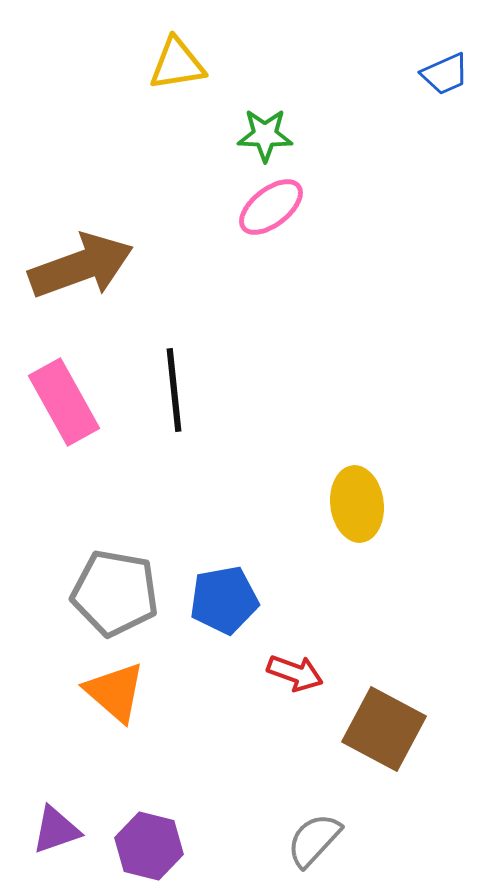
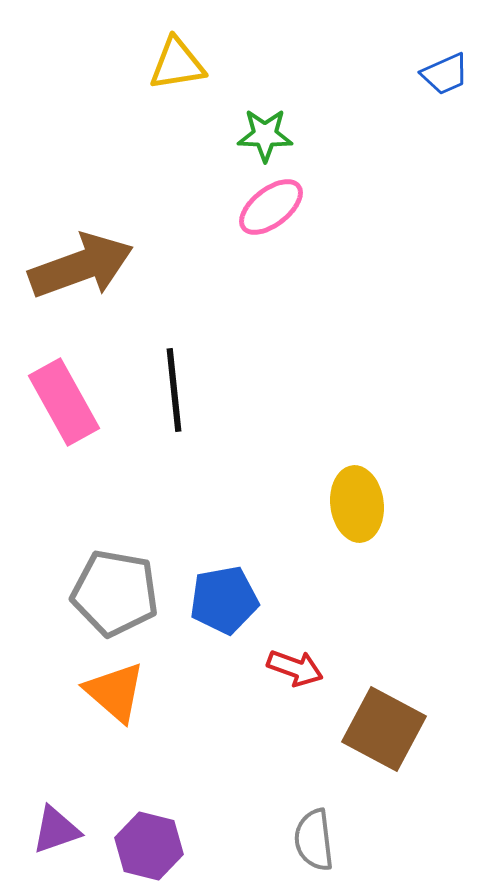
red arrow: moved 5 px up
gray semicircle: rotated 50 degrees counterclockwise
